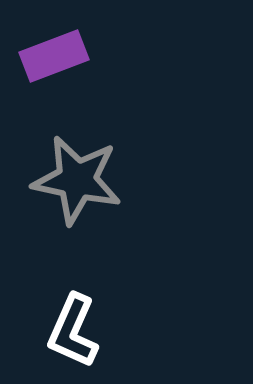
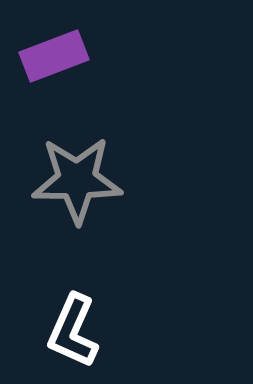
gray star: rotated 12 degrees counterclockwise
